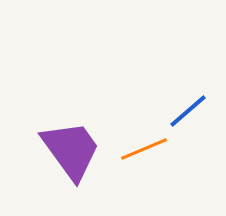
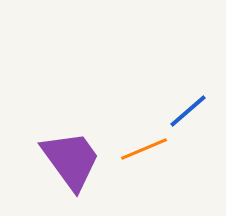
purple trapezoid: moved 10 px down
